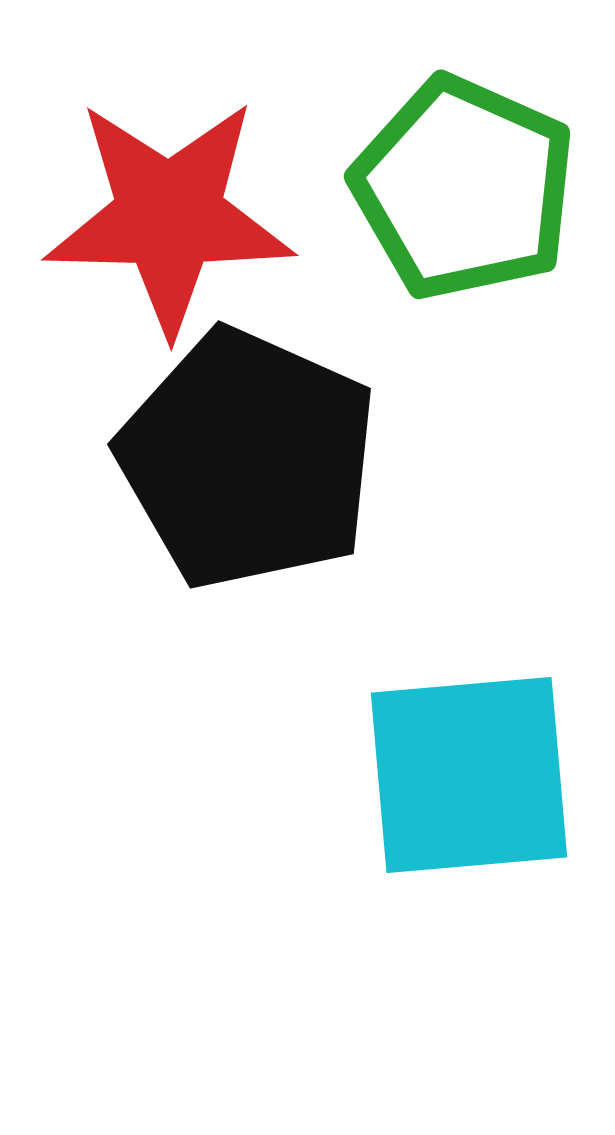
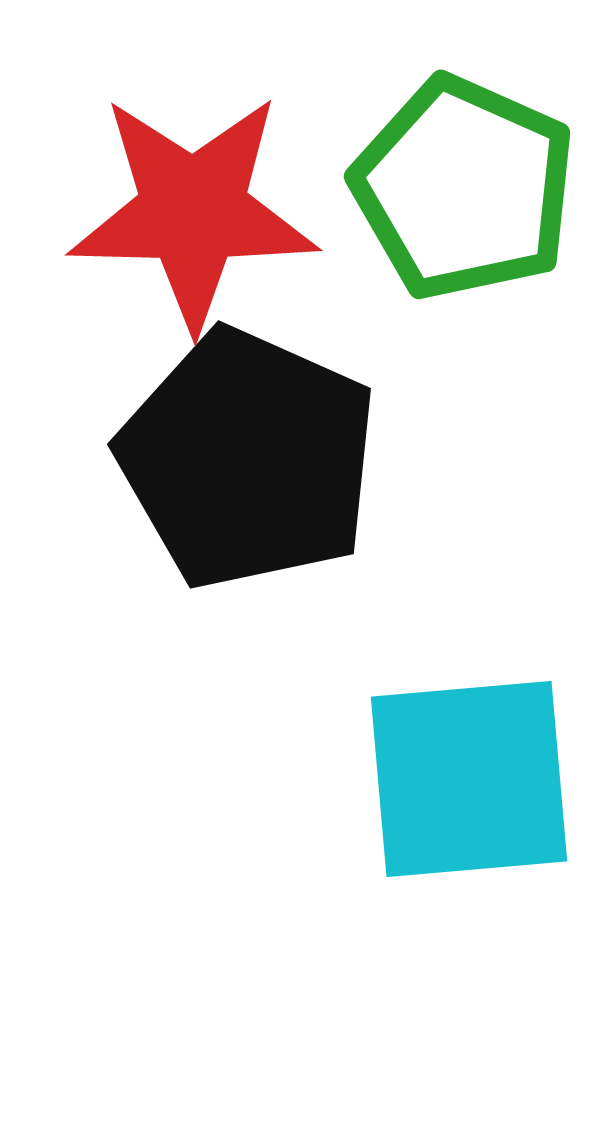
red star: moved 24 px right, 5 px up
cyan square: moved 4 px down
